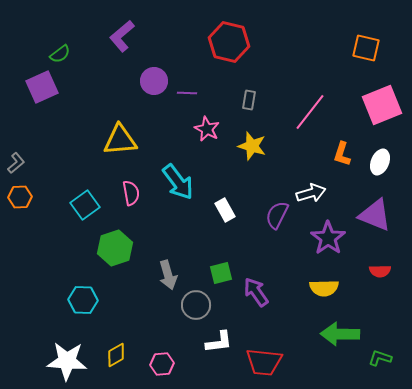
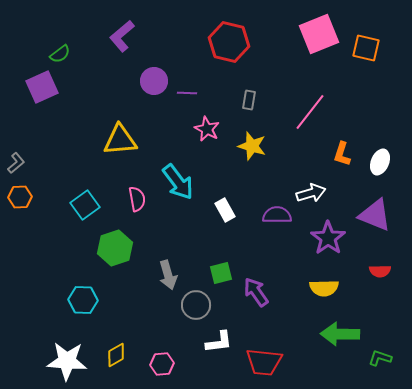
pink square: moved 63 px left, 71 px up
pink semicircle: moved 6 px right, 6 px down
purple semicircle: rotated 64 degrees clockwise
